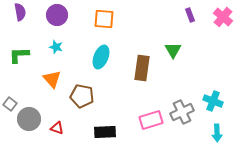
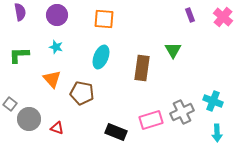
brown pentagon: moved 3 px up
black rectangle: moved 11 px right; rotated 25 degrees clockwise
